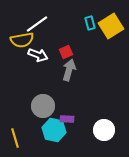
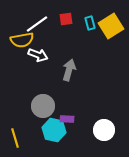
red square: moved 33 px up; rotated 16 degrees clockwise
